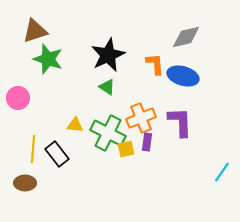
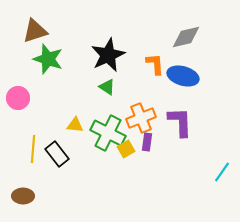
yellow square: rotated 18 degrees counterclockwise
brown ellipse: moved 2 px left, 13 px down
